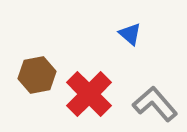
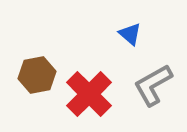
gray L-shape: moved 2 px left, 19 px up; rotated 78 degrees counterclockwise
